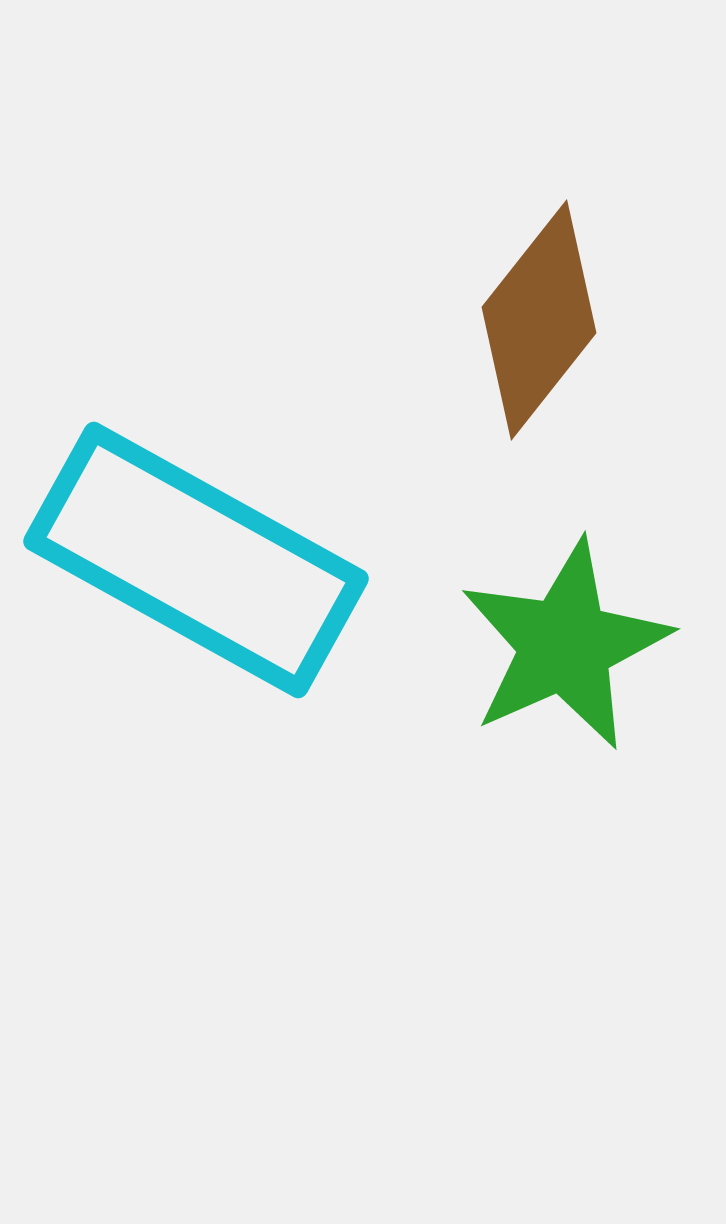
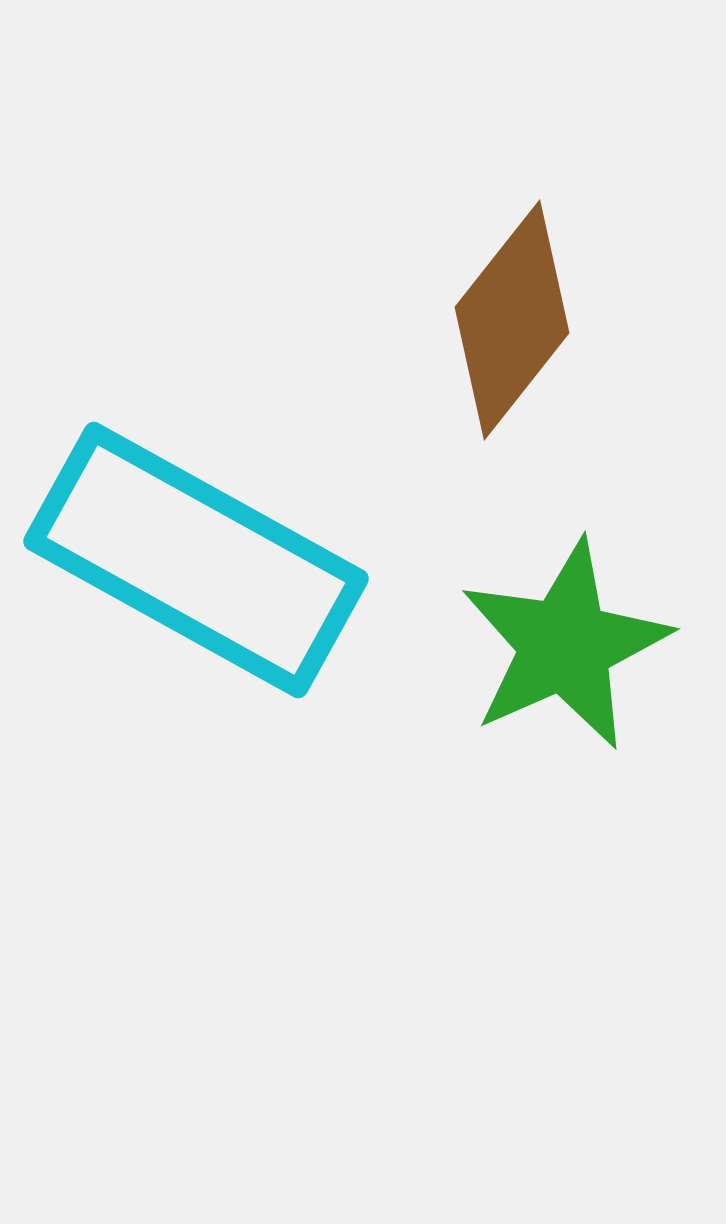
brown diamond: moved 27 px left
